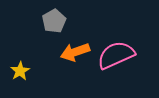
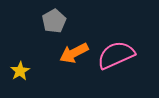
orange arrow: moved 1 px left, 1 px down; rotated 8 degrees counterclockwise
